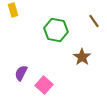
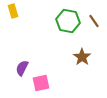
yellow rectangle: moved 1 px down
green hexagon: moved 12 px right, 9 px up
purple semicircle: moved 1 px right, 5 px up
pink square: moved 3 px left, 2 px up; rotated 36 degrees clockwise
